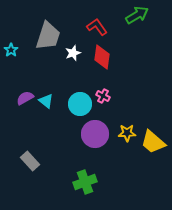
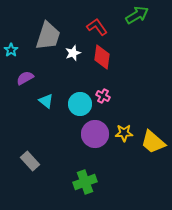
purple semicircle: moved 20 px up
yellow star: moved 3 px left
